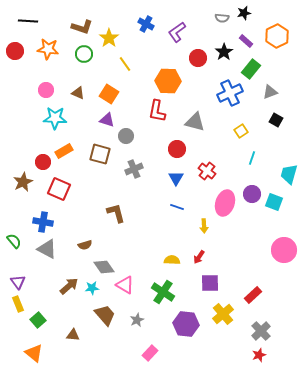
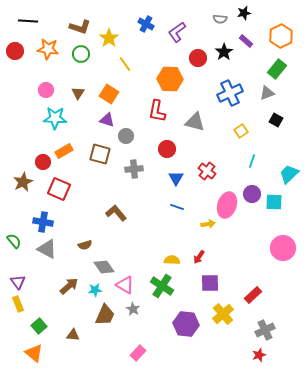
gray semicircle at (222, 18): moved 2 px left, 1 px down
brown L-shape at (82, 27): moved 2 px left
orange hexagon at (277, 36): moved 4 px right
green circle at (84, 54): moved 3 px left
green rectangle at (251, 69): moved 26 px right
orange hexagon at (168, 81): moved 2 px right, 2 px up
gray triangle at (270, 92): moved 3 px left, 1 px down
brown triangle at (78, 93): rotated 40 degrees clockwise
red circle at (177, 149): moved 10 px left
cyan line at (252, 158): moved 3 px down
gray cross at (134, 169): rotated 18 degrees clockwise
cyan trapezoid at (289, 174): rotated 30 degrees clockwise
cyan square at (274, 202): rotated 18 degrees counterclockwise
pink ellipse at (225, 203): moved 2 px right, 2 px down
brown L-shape at (116, 213): rotated 25 degrees counterclockwise
yellow arrow at (204, 226): moved 4 px right, 2 px up; rotated 96 degrees counterclockwise
pink circle at (284, 250): moved 1 px left, 2 px up
cyan star at (92, 288): moved 3 px right, 2 px down
green cross at (163, 292): moved 1 px left, 6 px up
brown trapezoid at (105, 315): rotated 65 degrees clockwise
green square at (38, 320): moved 1 px right, 6 px down
gray star at (137, 320): moved 4 px left, 11 px up; rotated 16 degrees counterclockwise
gray cross at (261, 331): moved 4 px right, 1 px up; rotated 18 degrees clockwise
pink rectangle at (150, 353): moved 12 px left
